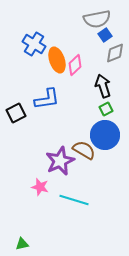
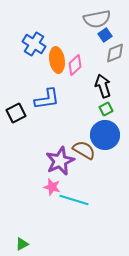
orange ellipse: rotated 10 degrees clockwise
pink star: moved 12 px right
green triangle: rotated 16 degrees counterclockwise
